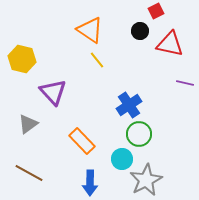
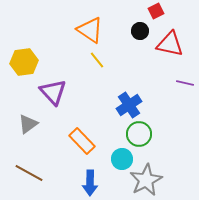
yellow hexagon: moved 2 px right, 3 px down; rotated 20 degrees counterclockwise
